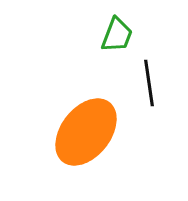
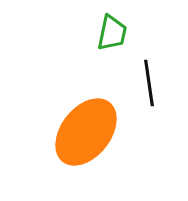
green trapezoid: moved 5 px left, 2 px up; rotated 9 degrees counterclockwise
